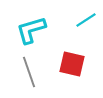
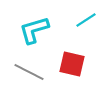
cyan L-shape: moved 3 px right
gray line: rotated 44 degrees counterclockwise
